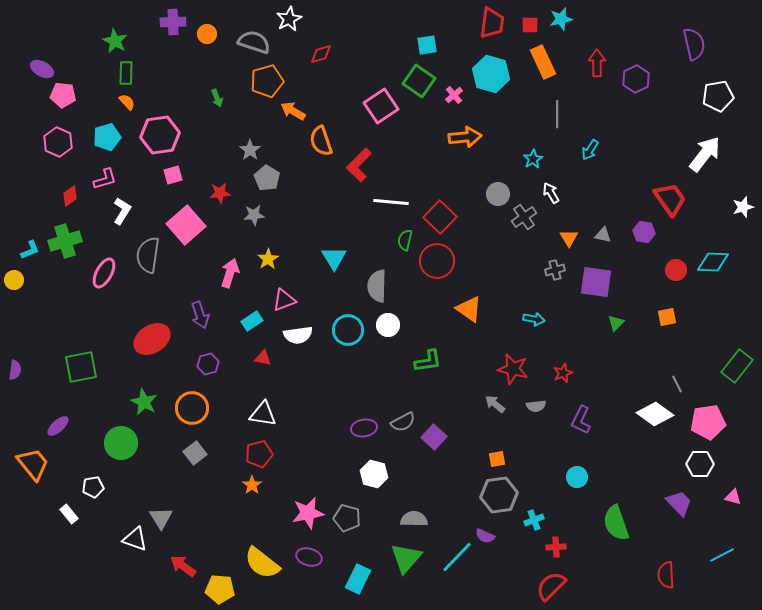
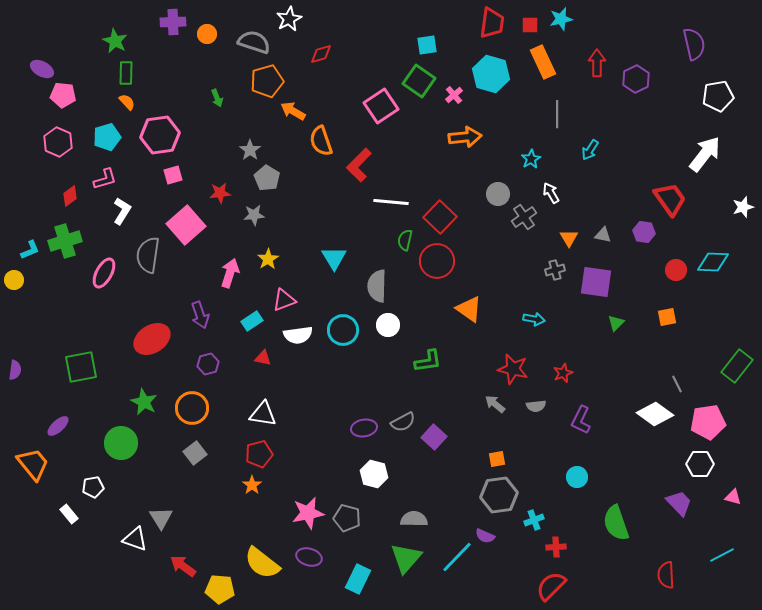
cyan star at (533, 159): moved 2 px left
cyan circle at (348, 330): moved 5 px left
